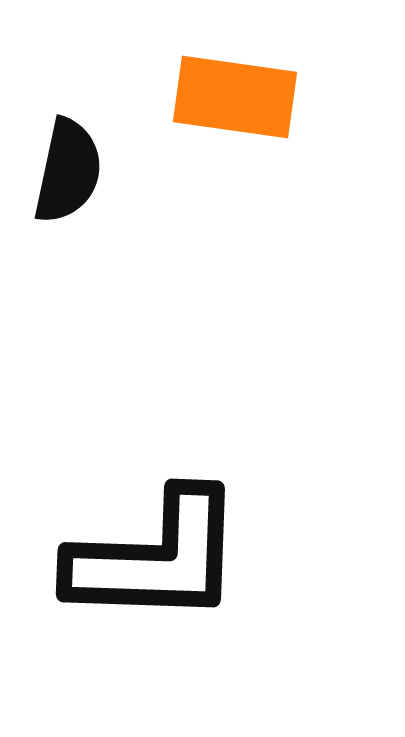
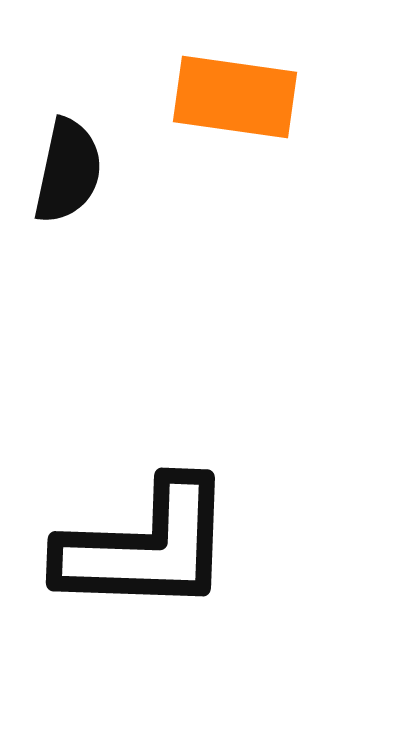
black L-shape: moved 10 px left, 11 px up
